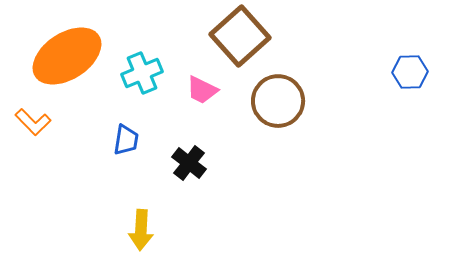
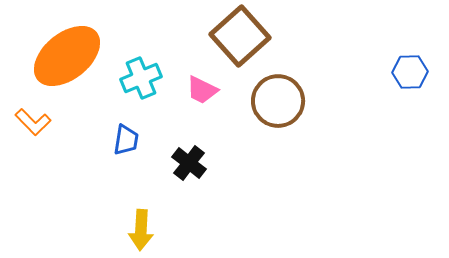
orange ellipse: rotated 6 degrees counterclockwise
cyan cross: moved 1 px left, 5 px down
